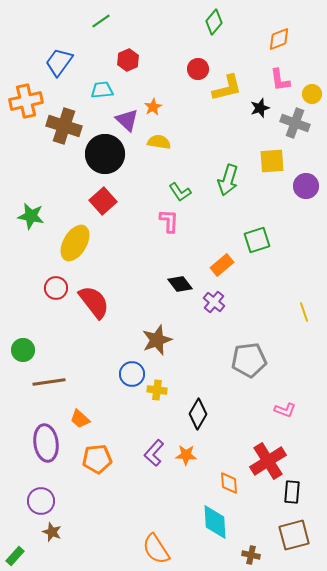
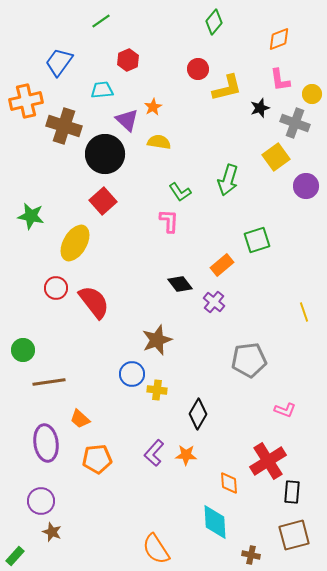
yellow square at (272, 161): moved 4 px right, 4 px up; rotated 32 degrees counterclockwise
